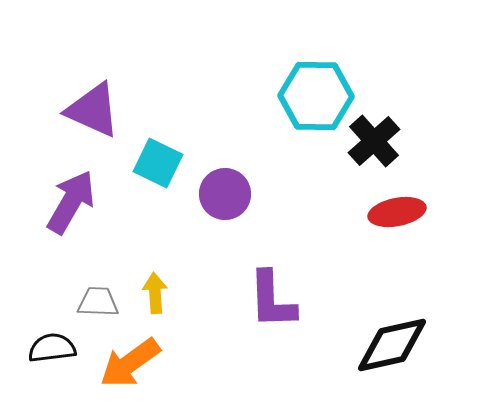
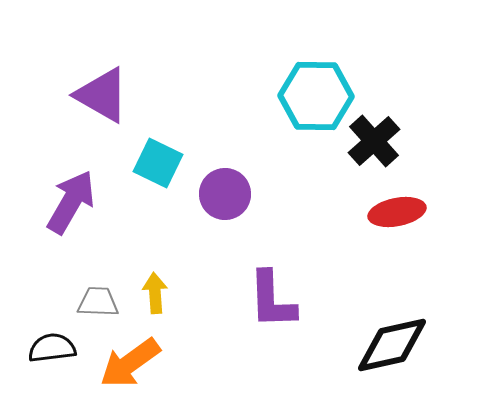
purple triangle: moved 9 px right, 15 px up; rotated 6 degrees clockwise
